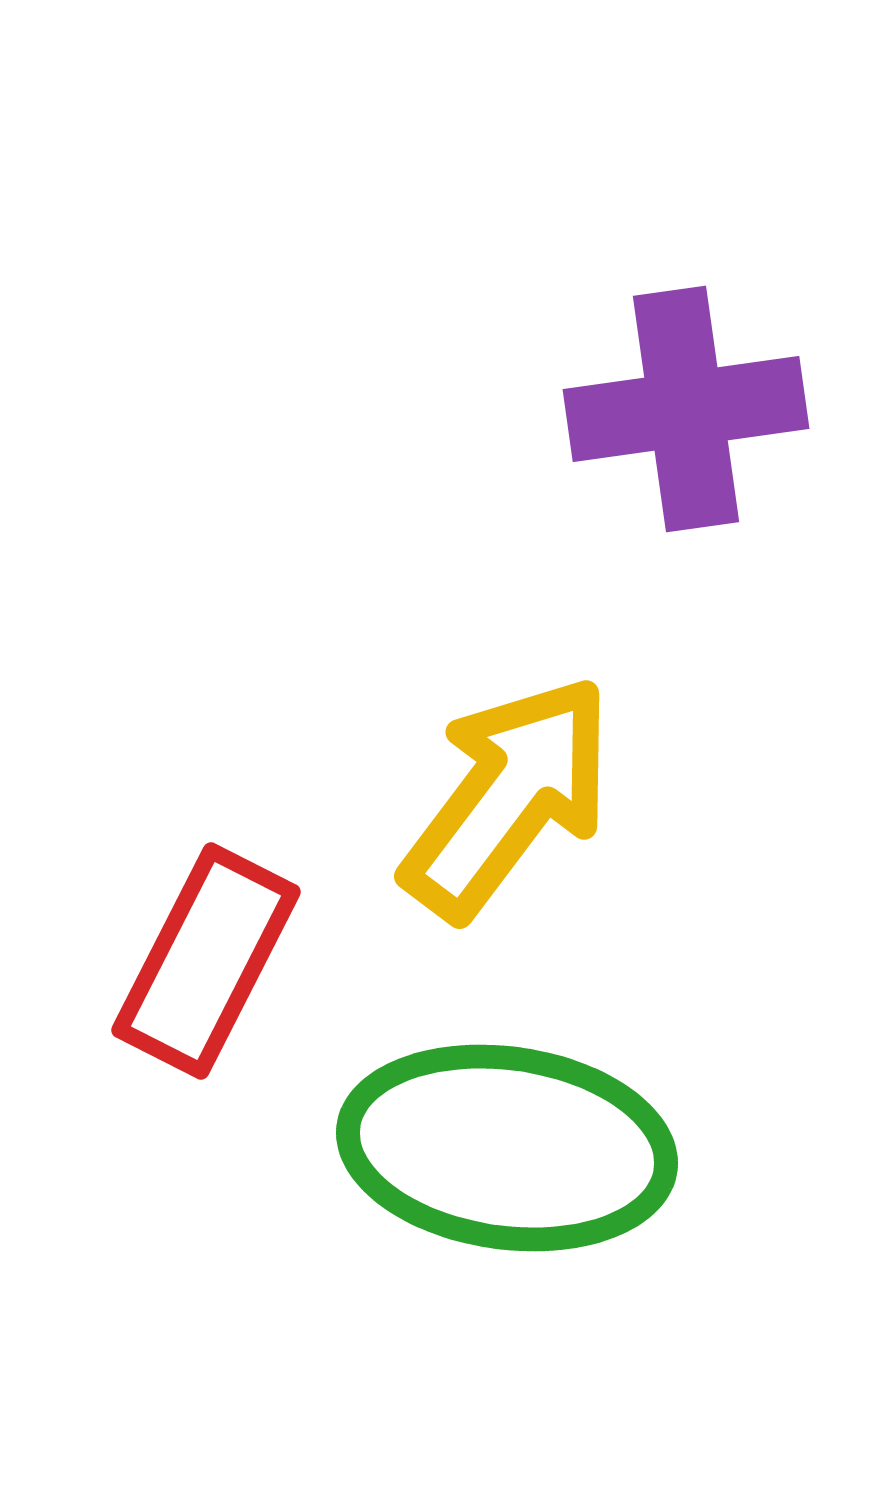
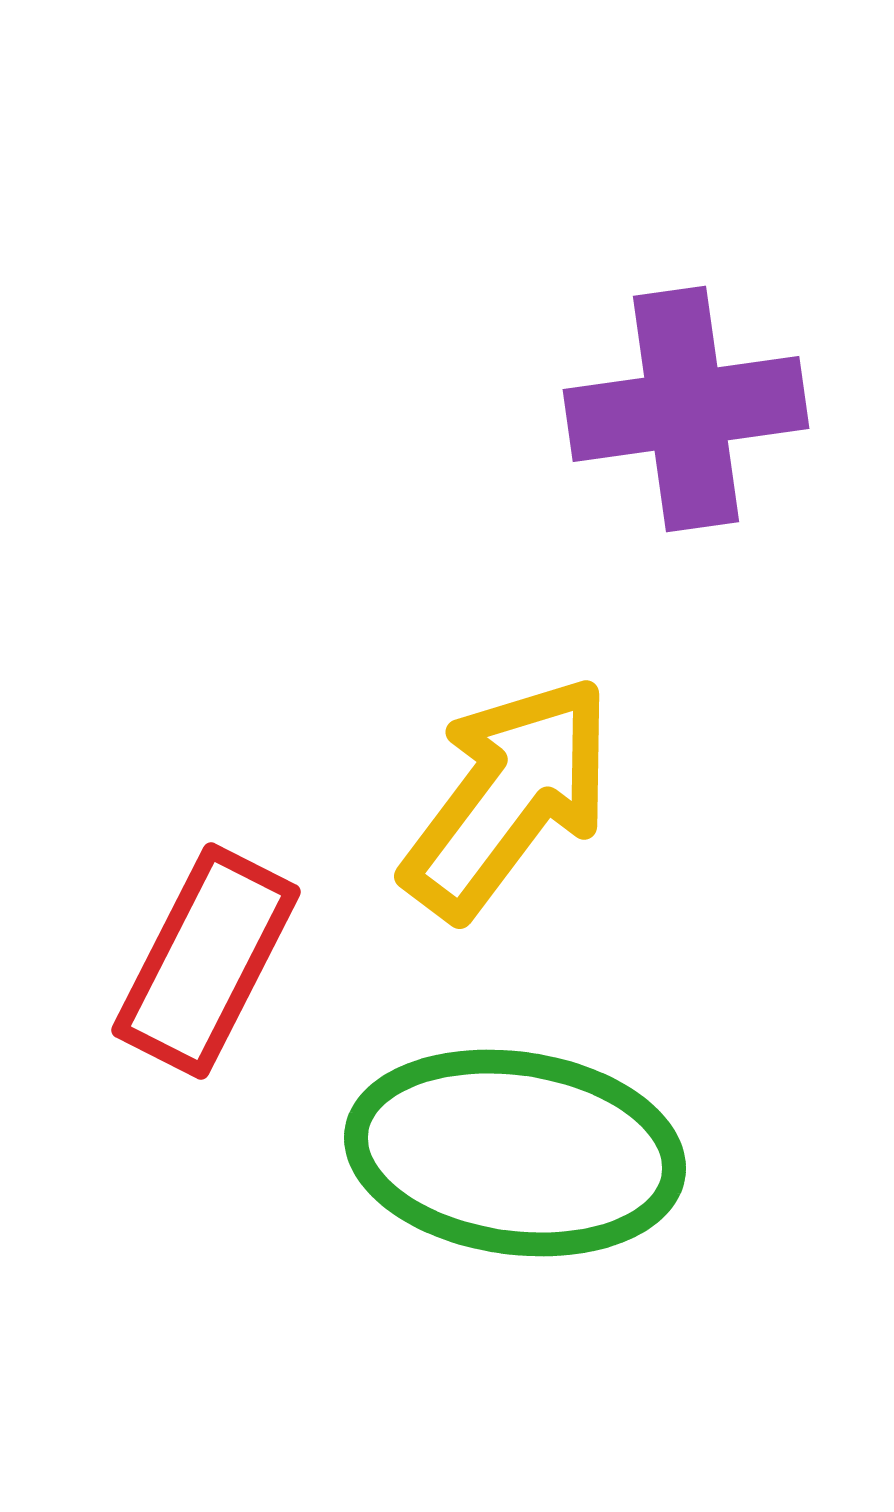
green ellipse: moved 8 px right, 5 px down
